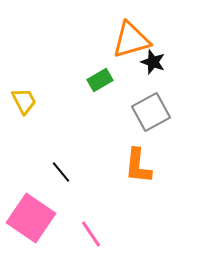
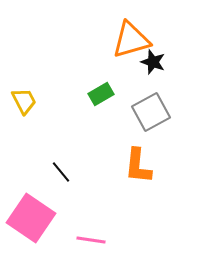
green rectangle: moved 1 px right, 14 px down
pink line: moved 6 px down; rotated 48 degrees counterclockwise
